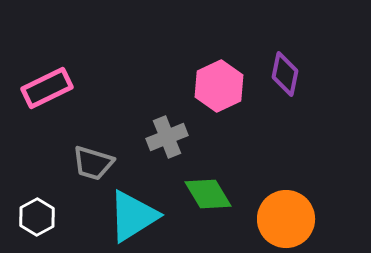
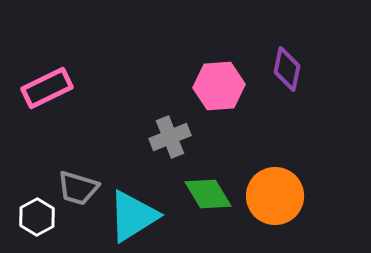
purple diamond: moved 2 px right, 5 px up
pink hexagon: rotated 21 degrees clockwise
gray cross: moved 3 px right
gray trapezoid: moved 15 px left, 25 px down
orange circle: moved 11 px left, 23 px up
